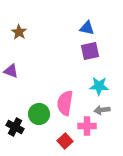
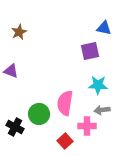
blue triangle: moved 17 px right
brown star: rotated 14 degrees clockwise
cyan star: moved 1 px left, 1 px up
